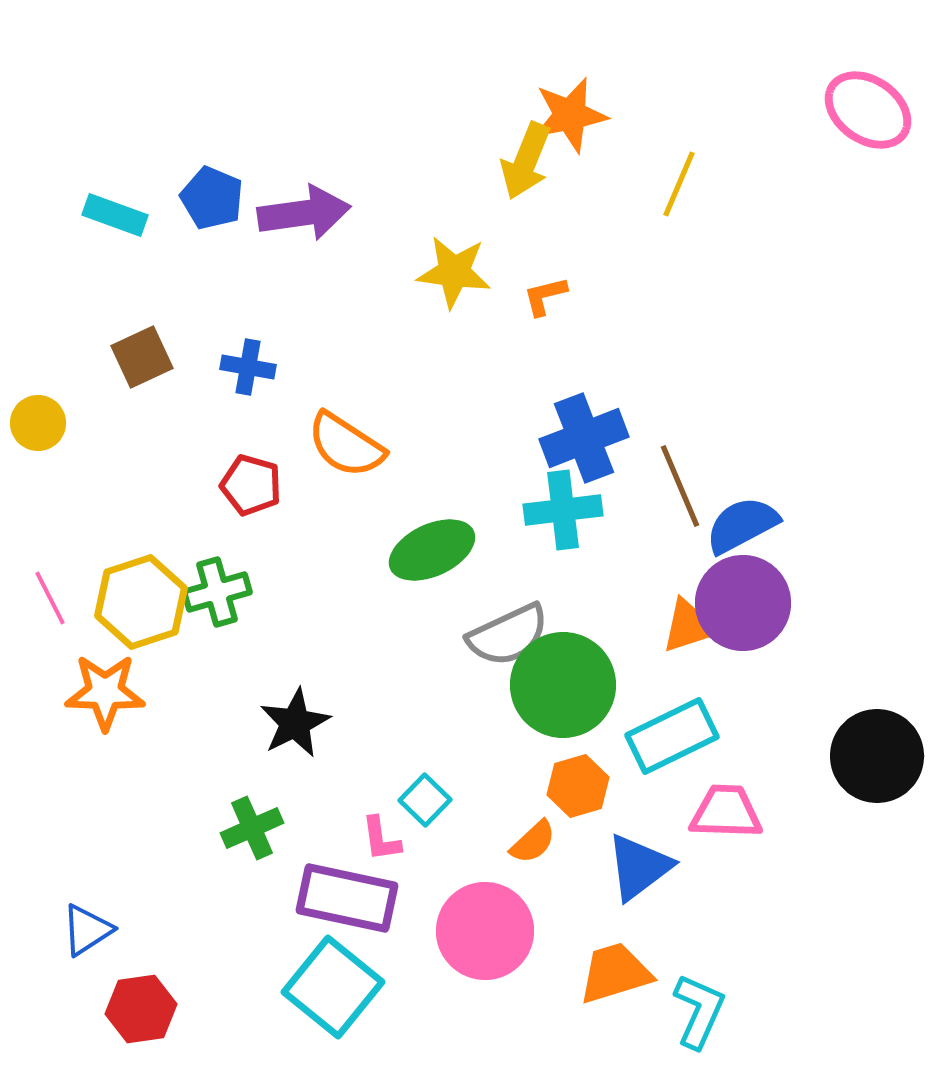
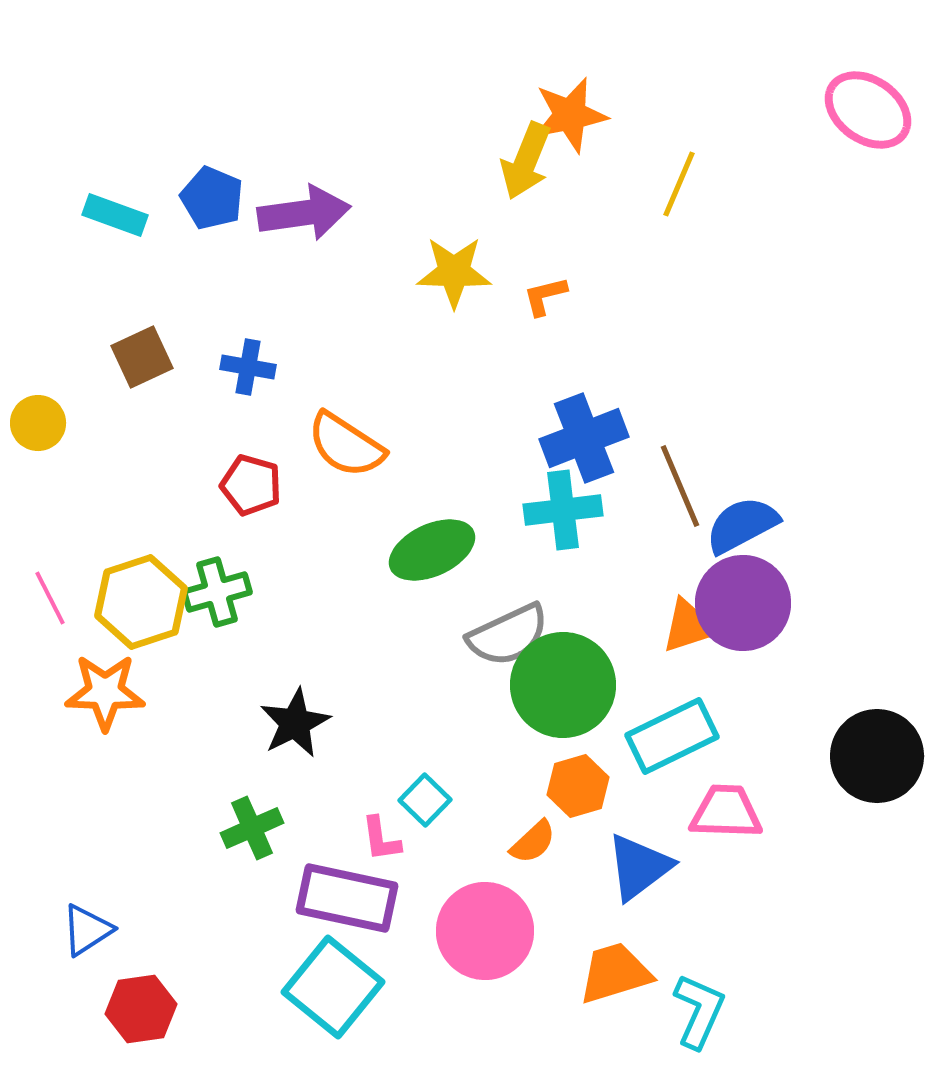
yellow star at (454, 272): rotated 6 degrees counterclockwise
